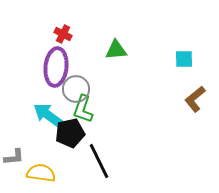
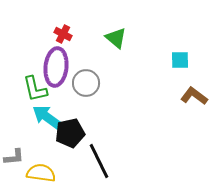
green triangle: moved 12 px up; rotated 45 degrees clockwise
cyan square: moved 4 px left, 1 px down
gray circle: moved 10 px right, 6 px up
brown L-shape: moved 1 px left, 3 px up; rotated 76 degrees clockwise
green L-shape: moved 48 px left, 20 px up; rotated 32 degrees counterclockwise
cyan arrow: moved 1 px left, 2 px down
